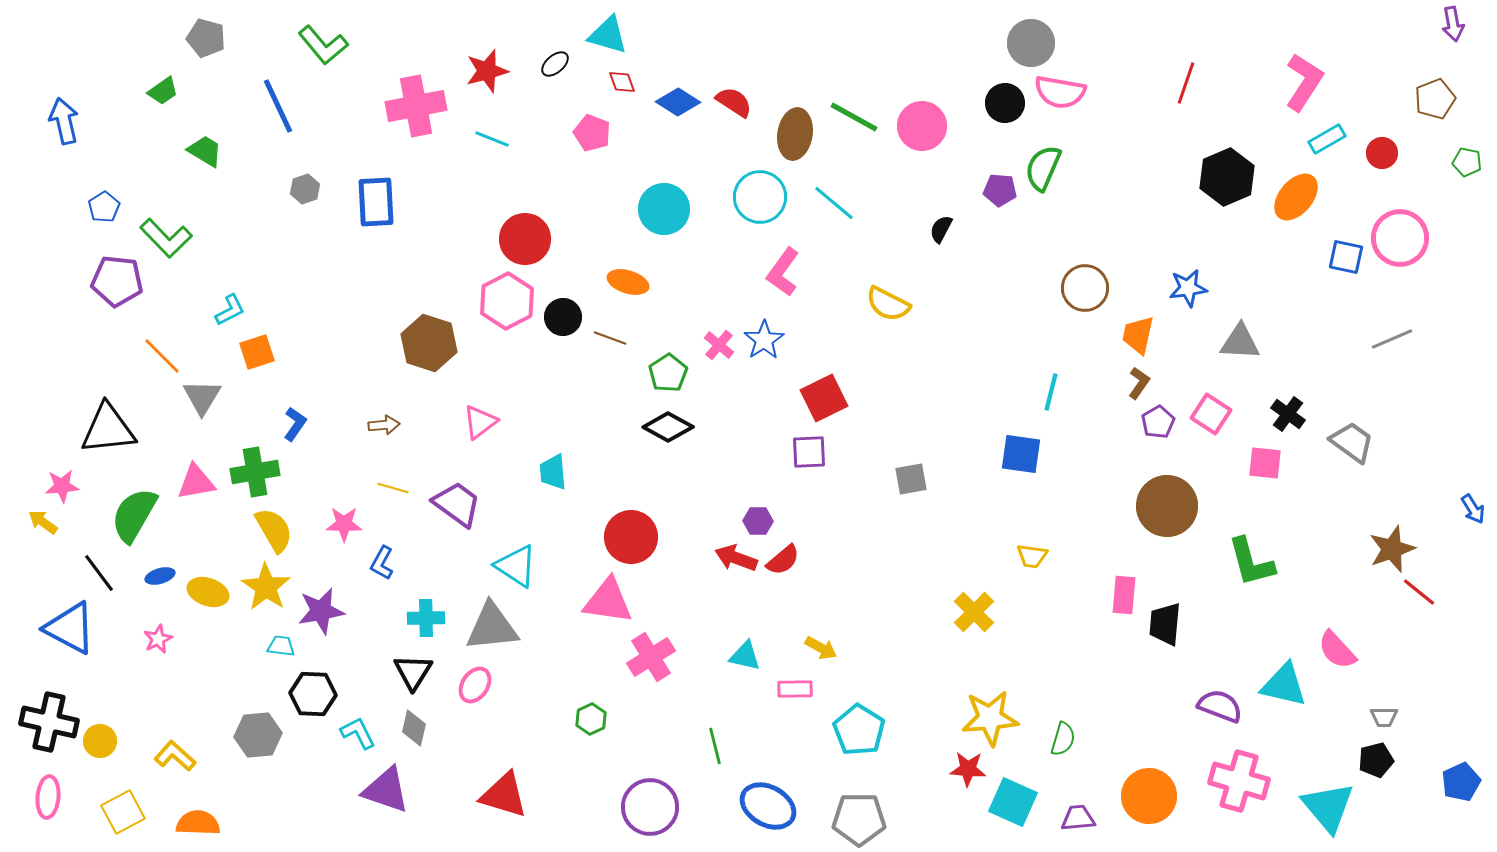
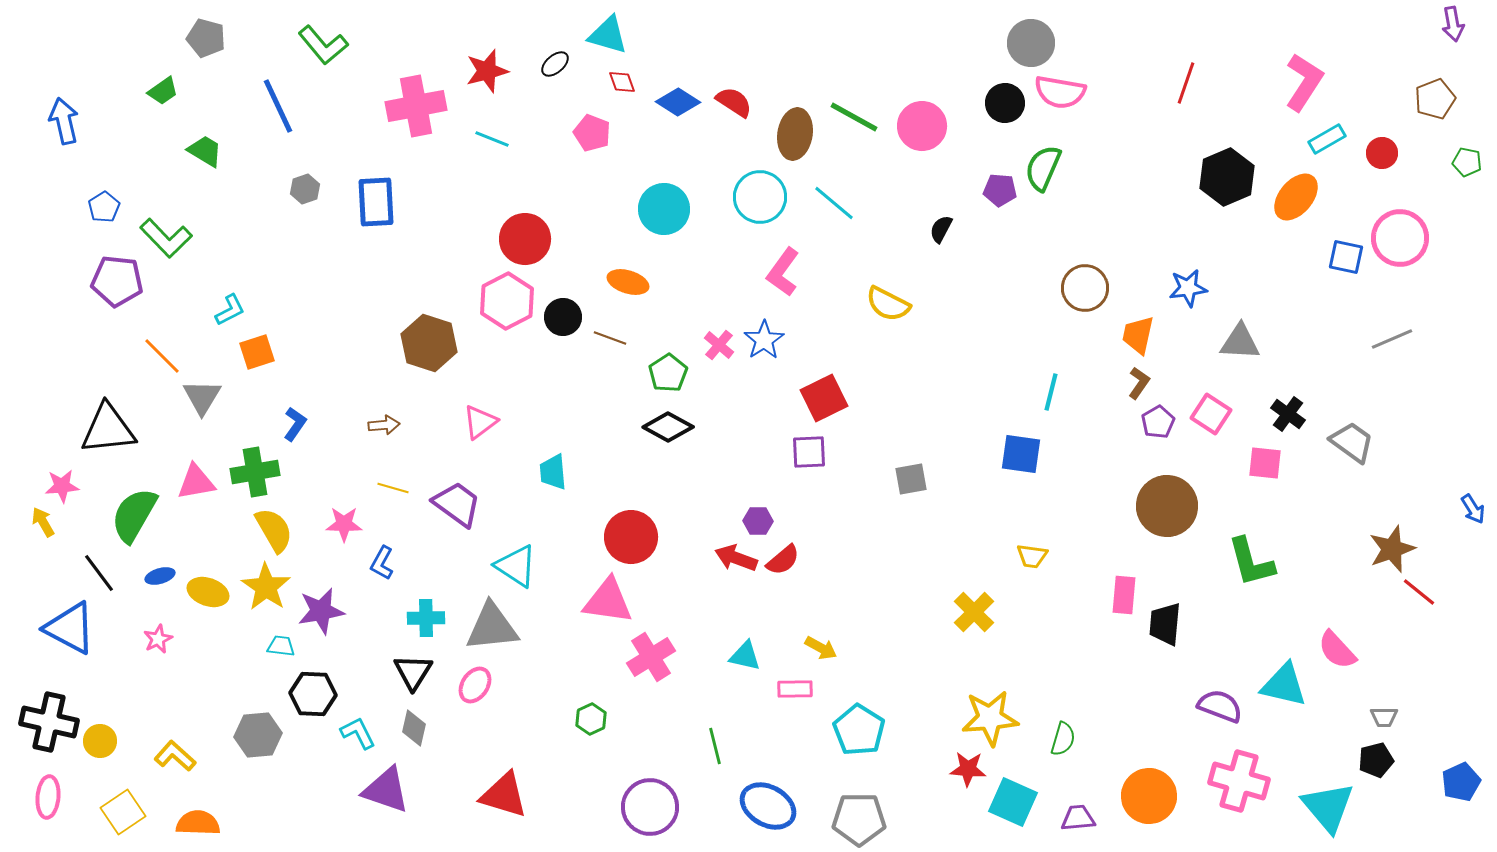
yellow arrow at (43, 522): rotated 24 degrees clockwise
yellow square at (123, 812): rotated 6 degrees counterclockwise
